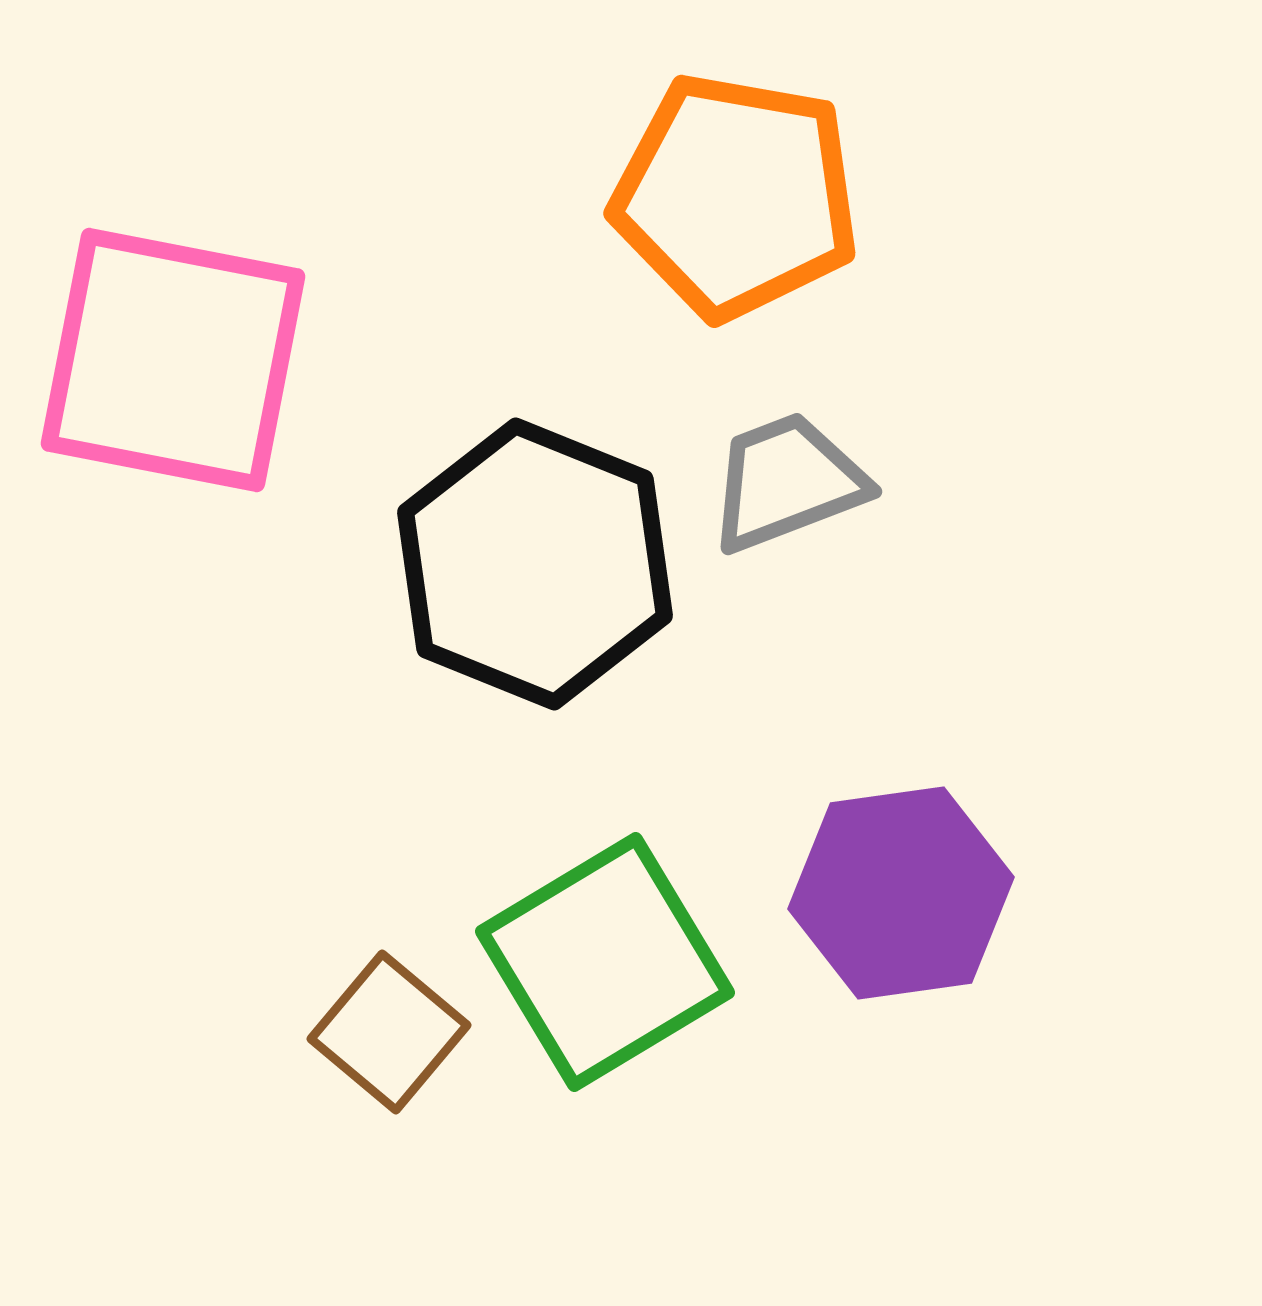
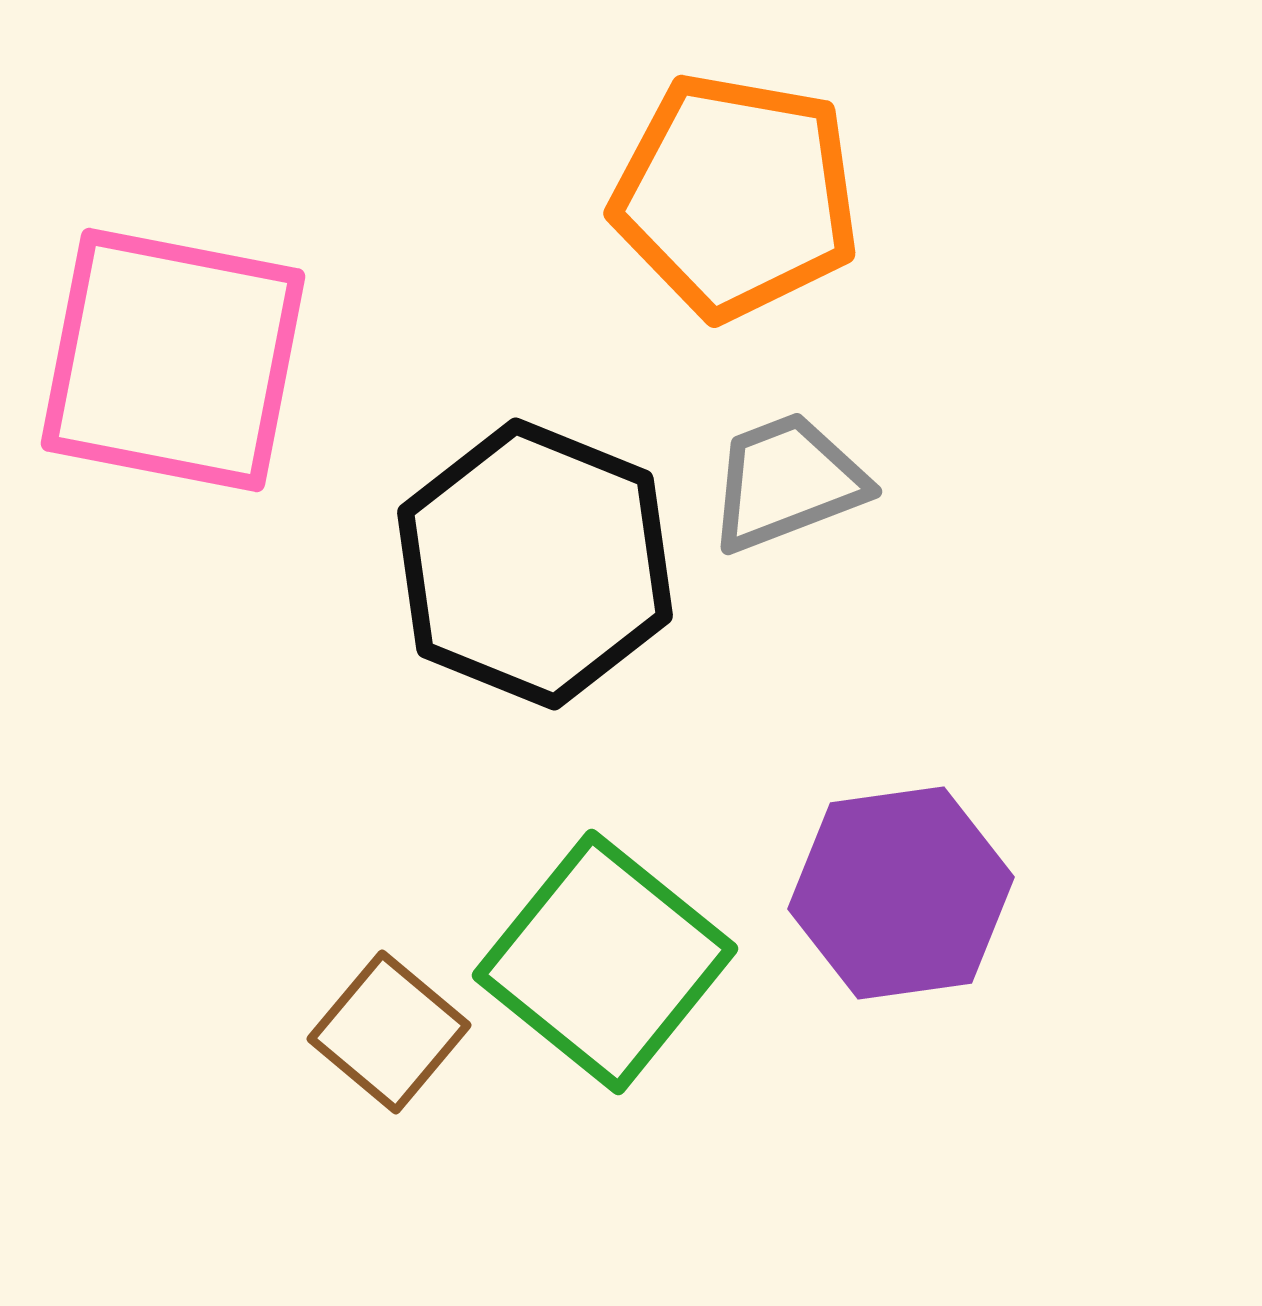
green square: rotated 20 degrees counterclockwise
